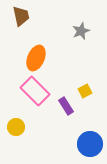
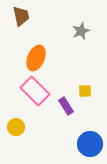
yellow square: rotated 24 degrees clockwise
